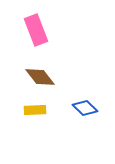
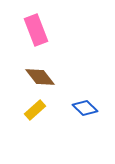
yellow rectangle: rotated 40 degrees counterclockwise
